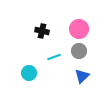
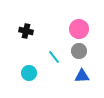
black cross: moved 16 px left
cyan line: rotated 72 degrees clockwise
blue triangle: rotated 42 degrees clockwise
